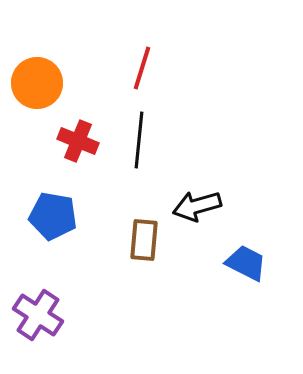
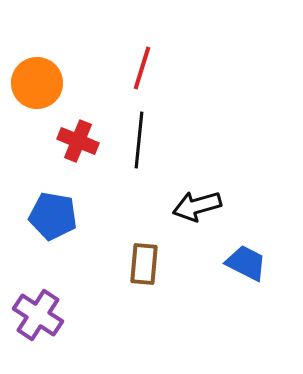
brown rectangle: moved 24 px down
